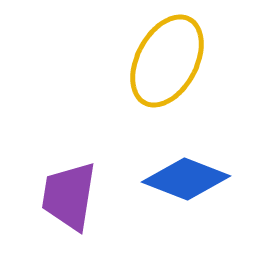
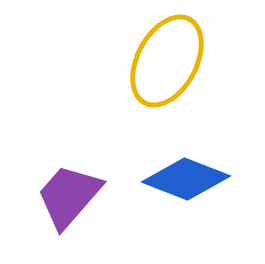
purple trapezoid: rotated 32 degrees clockwise
